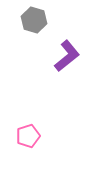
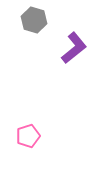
purple L-shape: moved 7 px right, 8 px up
